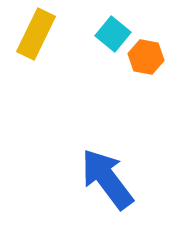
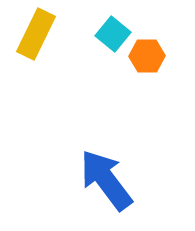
orange hexagon: moved 1 px right, 1 px up; rotated 12 degrees counterclockwise
blue arrow: moved 1 px left, 1 px down
